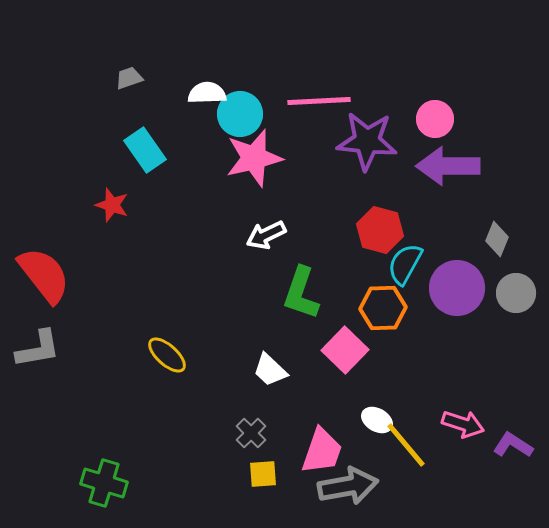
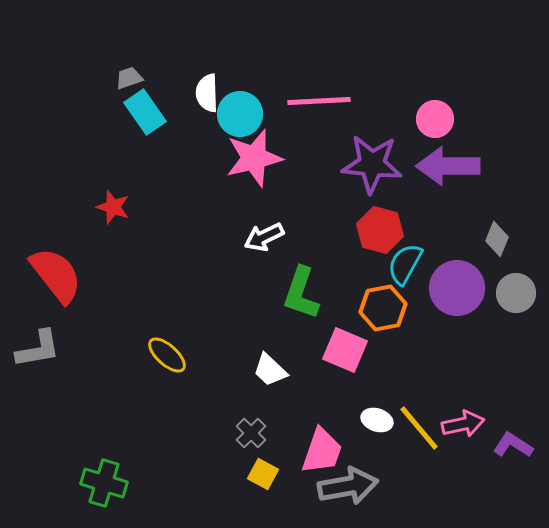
white semicircle: rotated 90 degrees counterclockwise
purple star: moved 5 px right, 23 px down
cyan rectangle: moved 38 px up
red star: moved 1 px right, 2 px down
white arrow: moved 2 px left, 2 px down
red semicircle: moved 12 px right
orange hexagon: rotated 9 degrees counterclockwise
pink square: rotated 21 degrees counterclockwise
white ellipse: rotated 12 degrees counterclockwise
pink arrow: rotated 30 degrees counterclockwise
yellow line: moved 13 px right, 17 px up
yellow square: rotated 32 degrees clockwise
